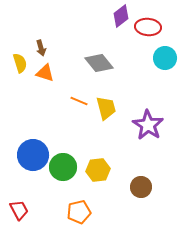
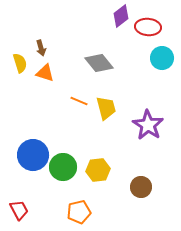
cyan circle: moved 3 px left
